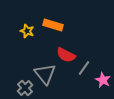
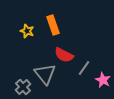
orange rectangle: rotated 54 degrees clockwise
red semicircle: moved 2 px left
gray cross: moved 2 px left, 1 px up
